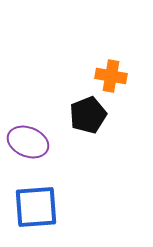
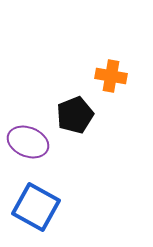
black pentagon: moved 13 px left
blue square: rotated 33 degrees clockwise
